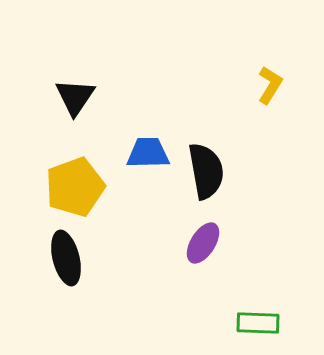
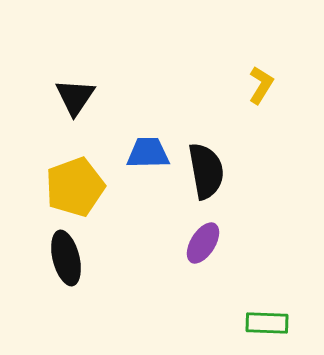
yellow L-shape: moved 9 px left
green rectangle: moved 9 px right
